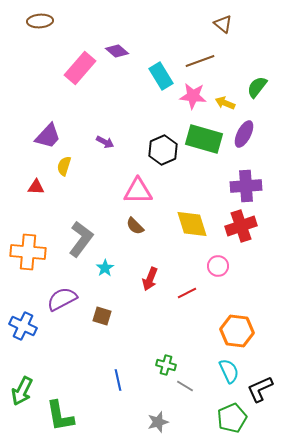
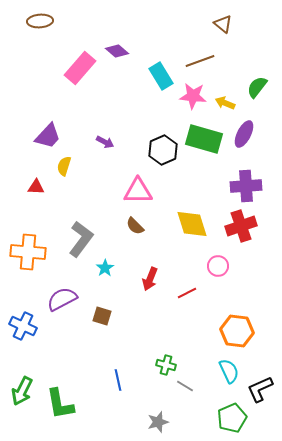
green L-shape: moved 12 px up
